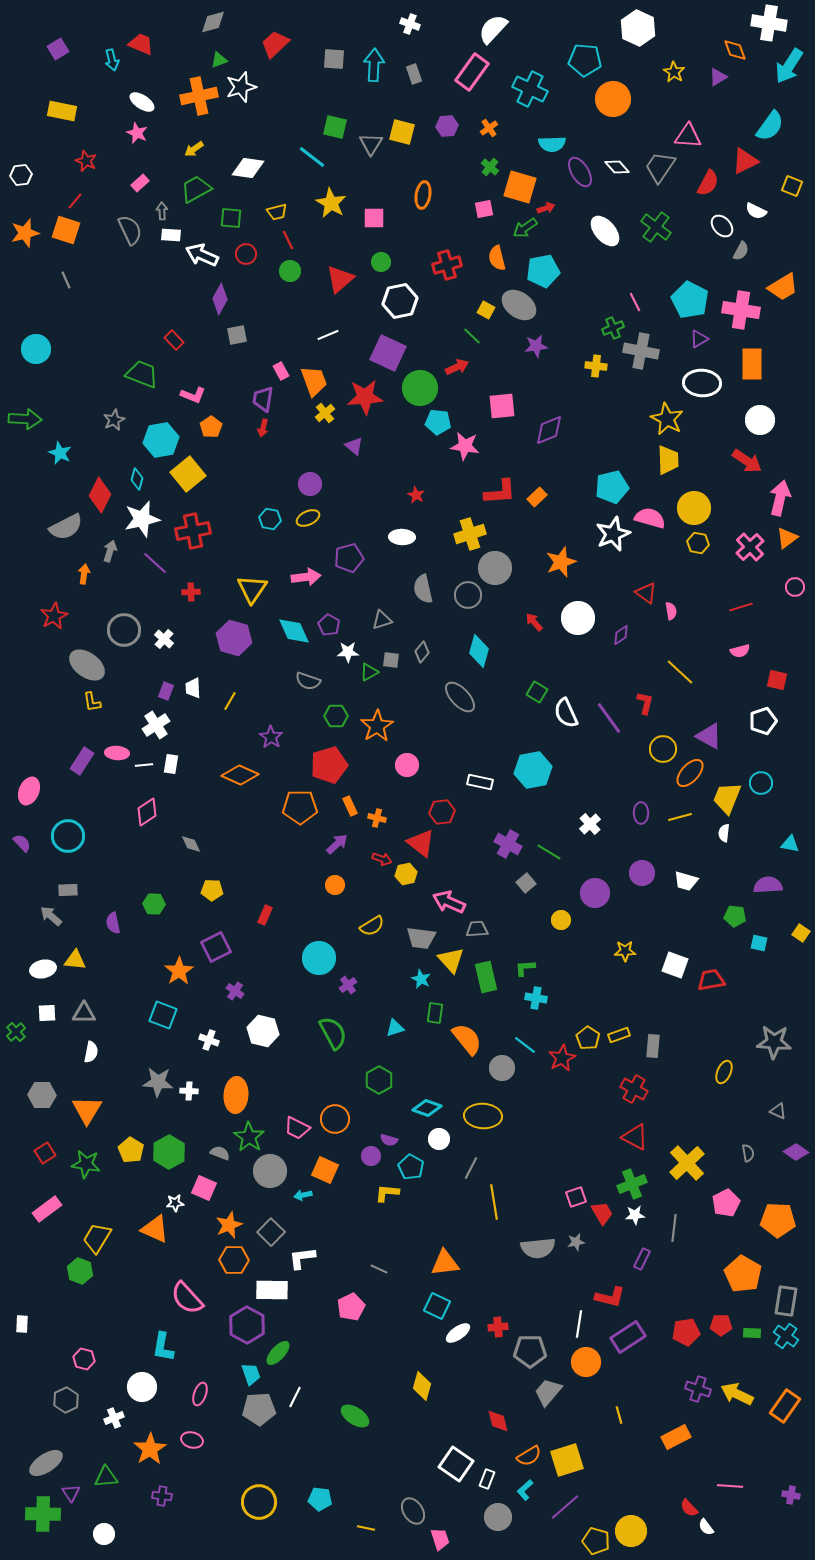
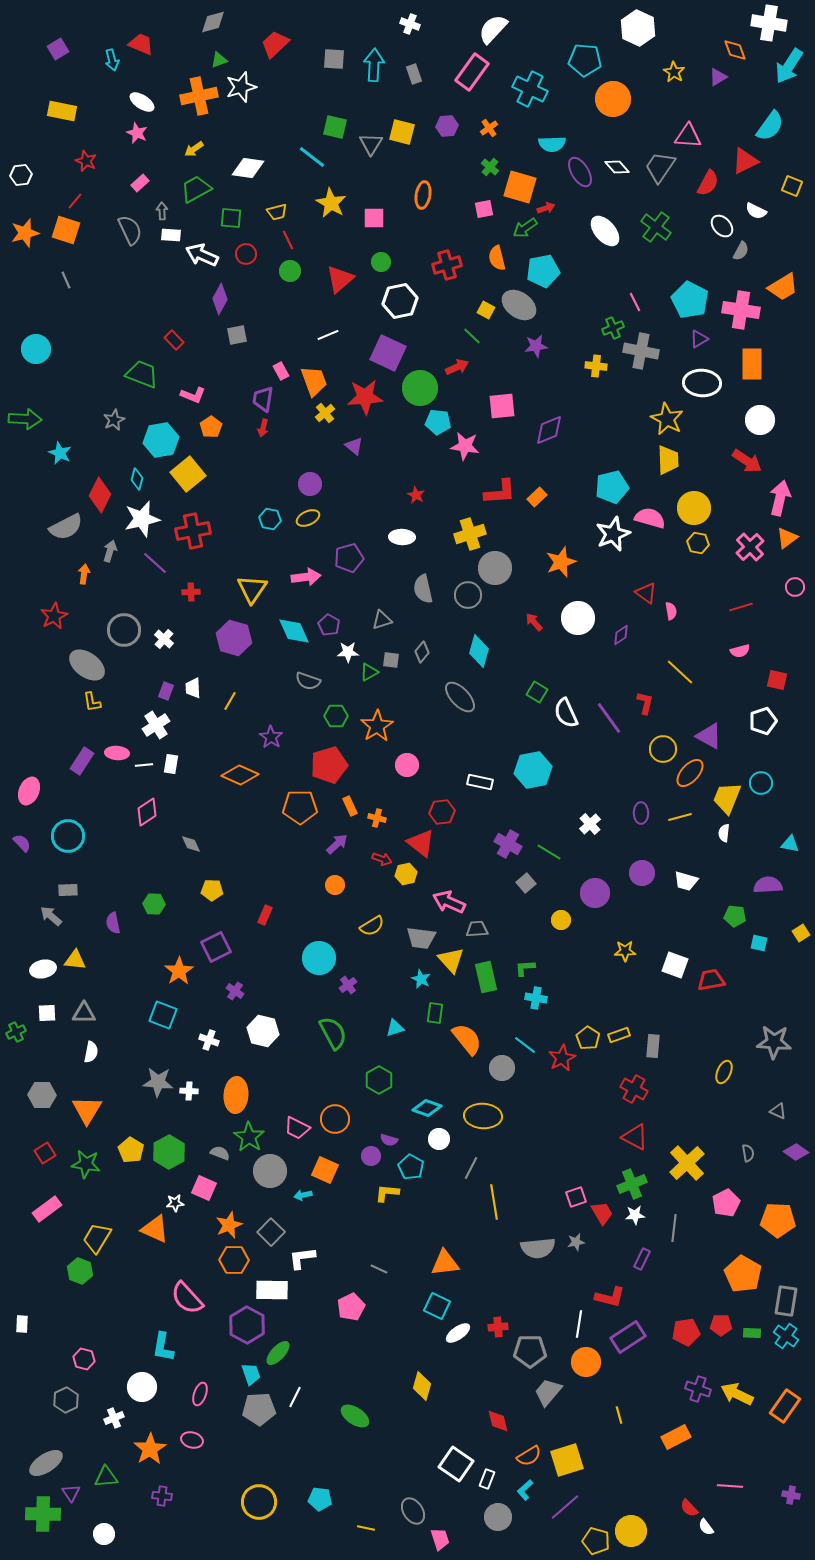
yellow square at (801, 933): rotated 24 degrees clockwise
green cross at (16, 1032): rotated 18 degrees clockwise
